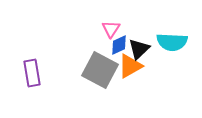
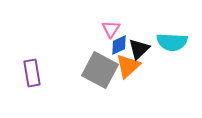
orange triangle: moved 2 px left; rotated 12 degrees counterclockwise
